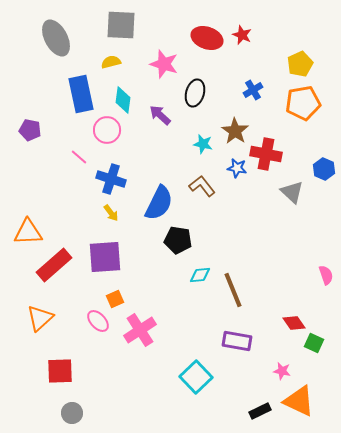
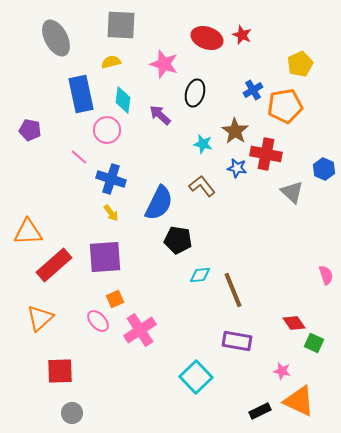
orange pentagon at (303, 103): moved 18 px left, 3 px down
